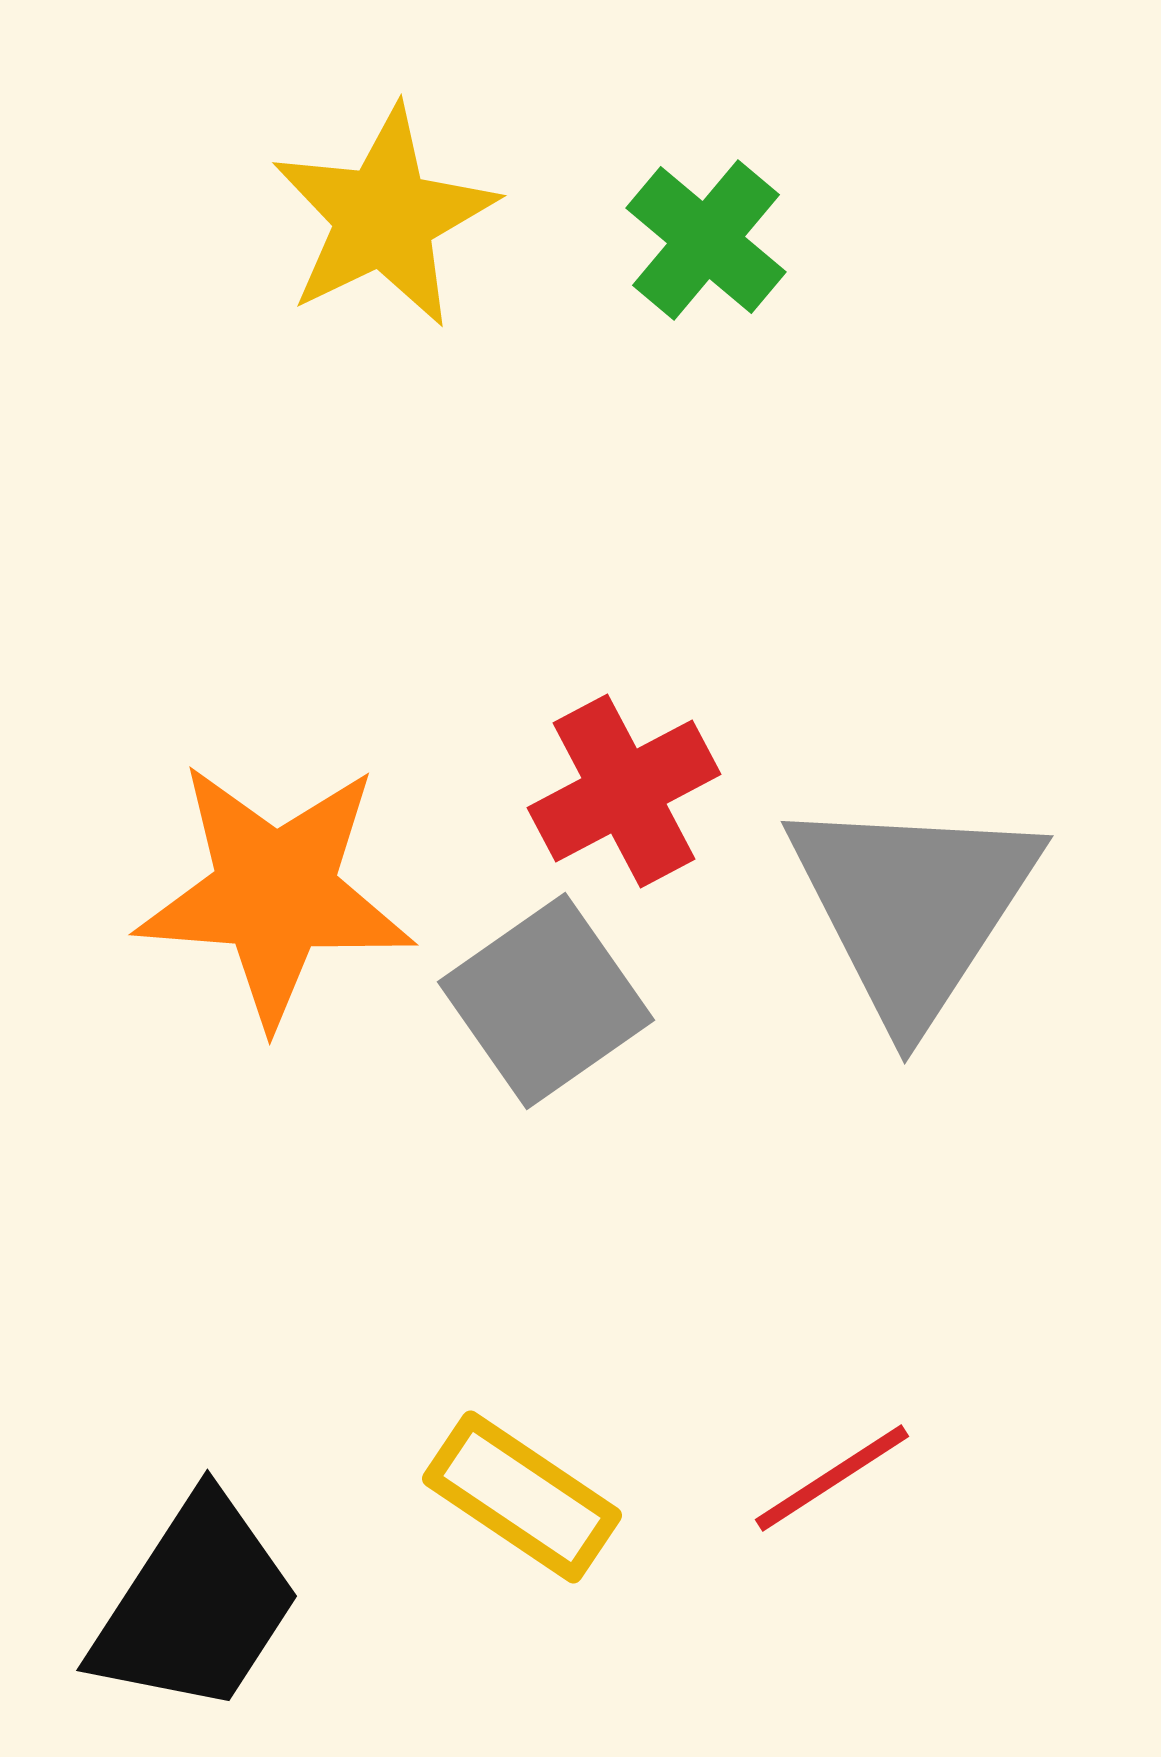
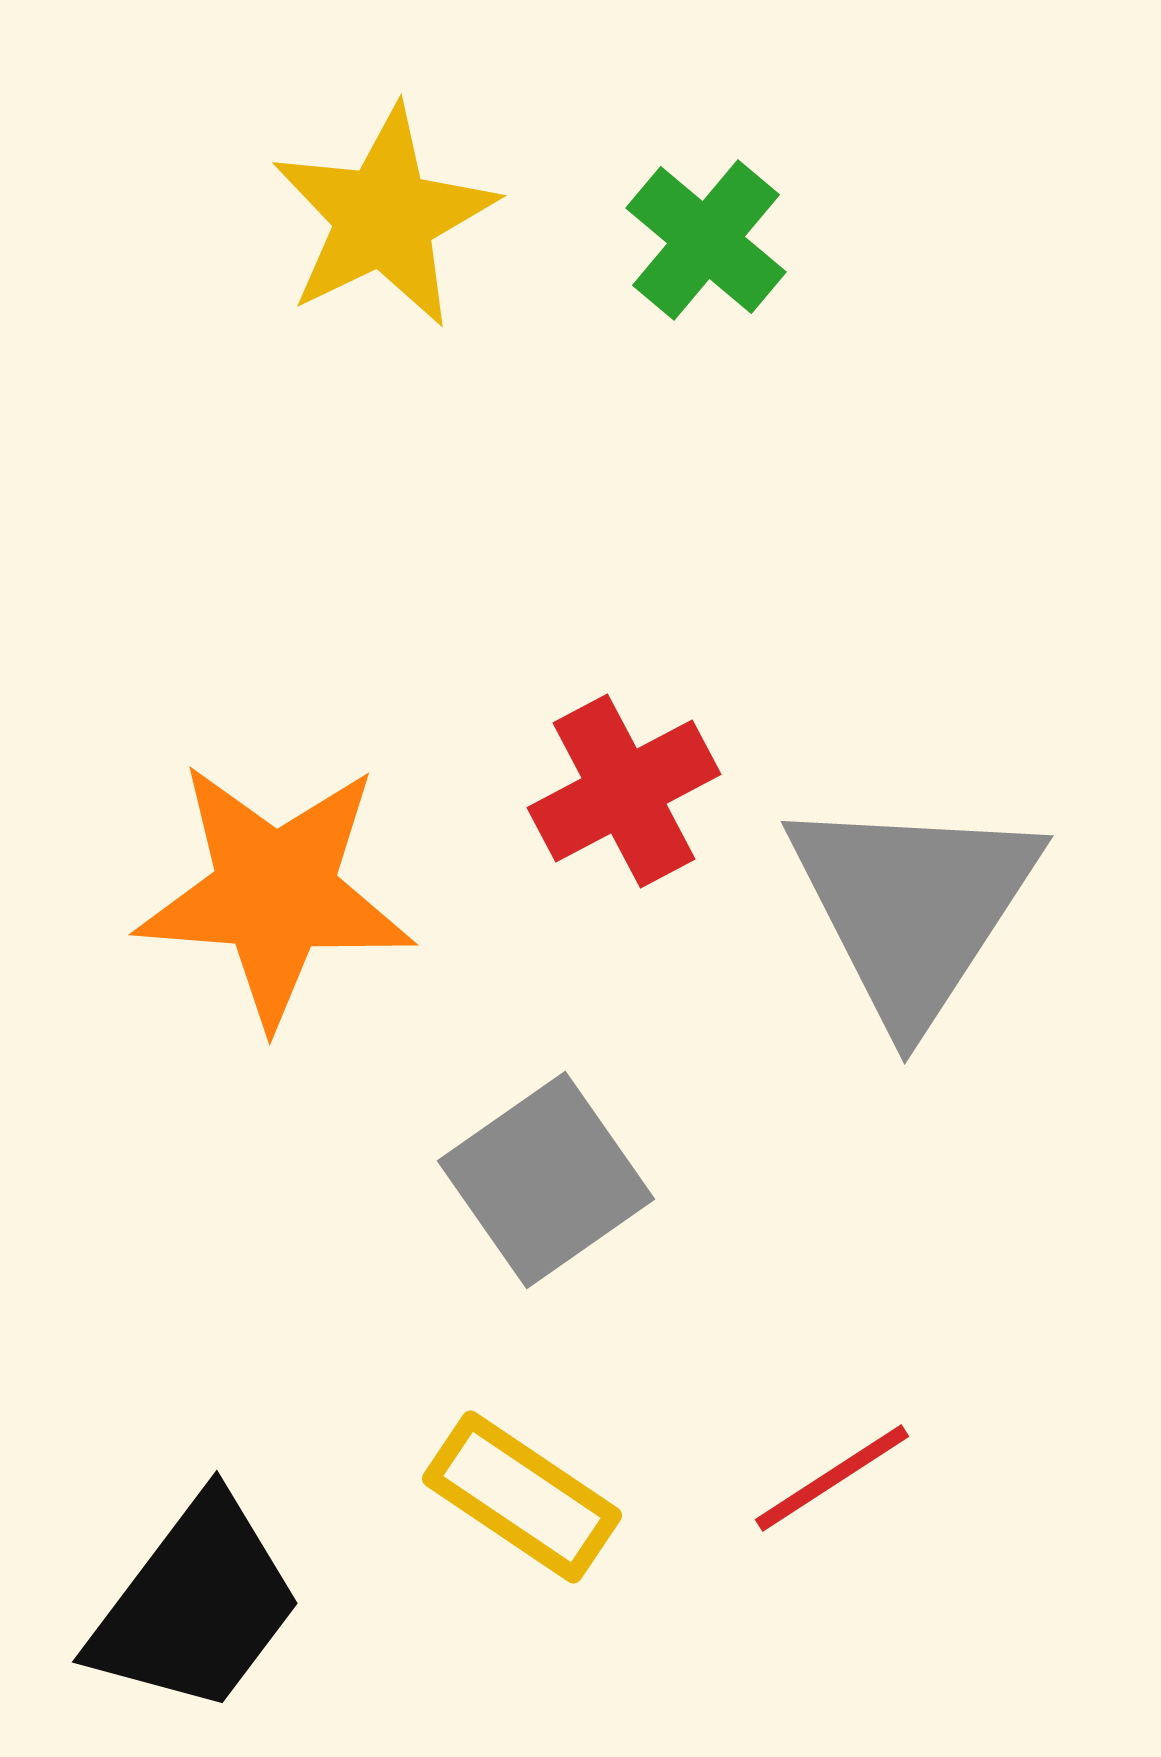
gray square: moved 179 px down
black trapezoid: rotated 4 degrees clockwise
